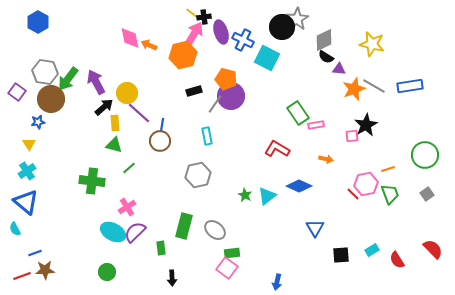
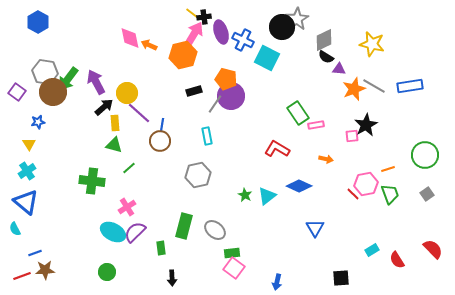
brown circle at (51, 99): moved 2 px right, 7 px up
black square at (341, 255): moved 23 px down
pink square at (227, 268): moved 7 px right
